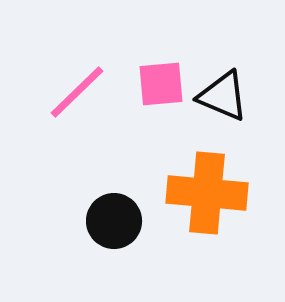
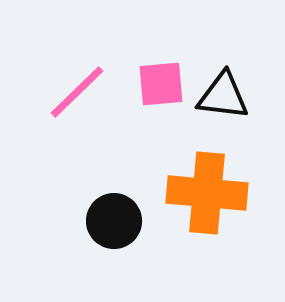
black triangle: rotated 16 degrees counterclockwise
